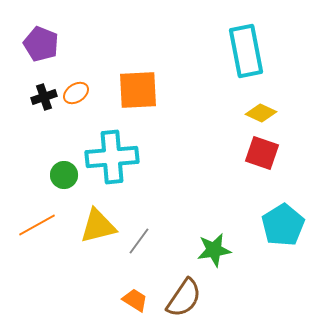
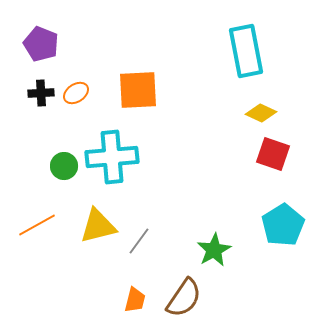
black cross: moved 3 px left, 4 px up; rotated 15 degrees clockwise
red square: moved 11 px right, 1 px down
green circle: moved 9 px up
green star: rotated 20 degrees counterclockwise
orange trapezoid: rotated 72 degrees clockwise
